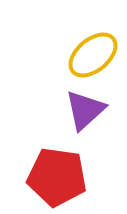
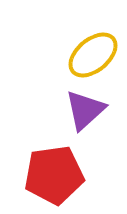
red pentagon: moved 3 px left, 2 px up; rotated 16 degrees counterclockwise
